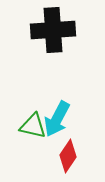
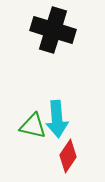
black cross: rotated 21 degrees clockwise
cyan arrow: rotated 33 degrees counterclockwise
